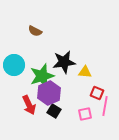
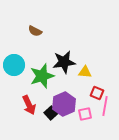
purple hexagon: moved 15 px right, 11 px down
black square: moved 3 px left, 2 px down; rotated 16 degrees clockwise
